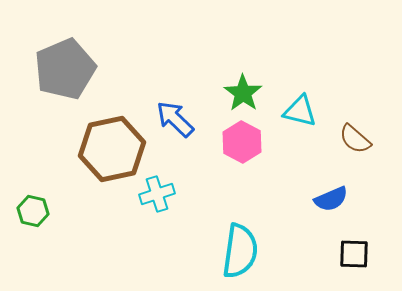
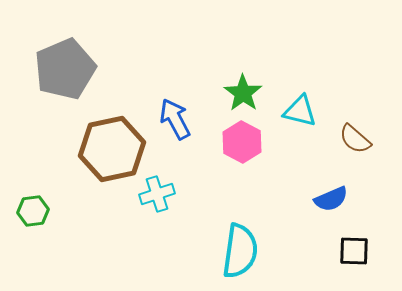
blue arrow: rotated 18 degrees clockwise
green hexagon: rotated 20 degrees counterclockwise
black square: moved 3 px up
